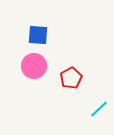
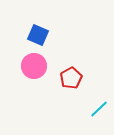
blue square: rotated 20 degrees clockwise
